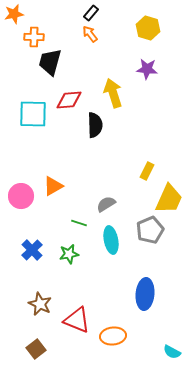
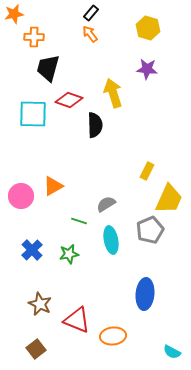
black trapezoid: moved 2 px left, 6 px down
red diamond: rotated 24 degrees clockwise
green line: moved 2 px up
